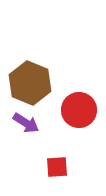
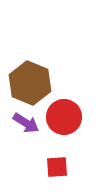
red circle: moved 15 px left, 7 px down
